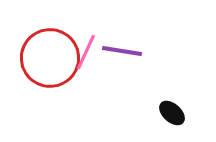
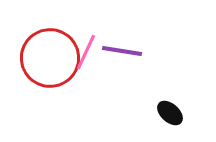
black ellipse: moved 2 px left
